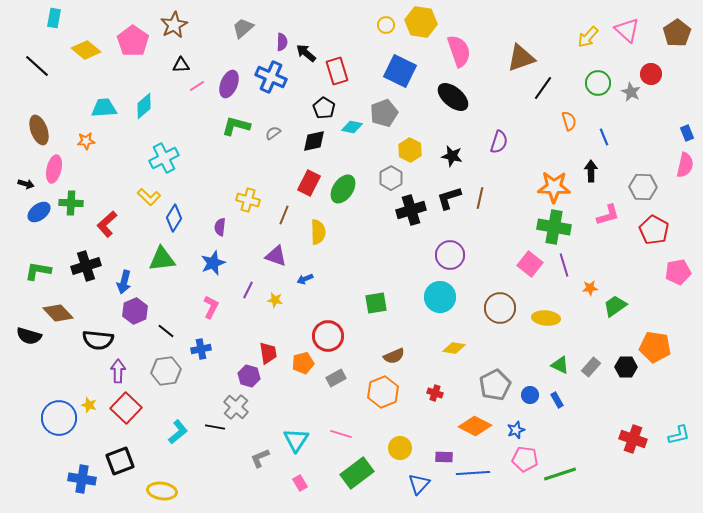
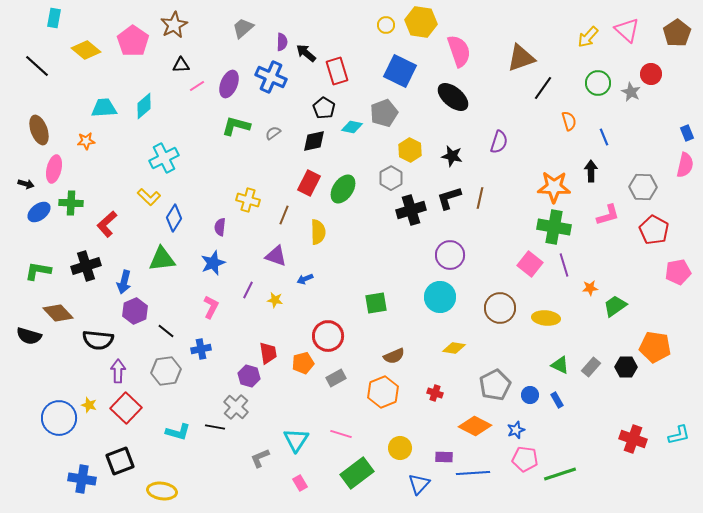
cyan L-shape at (178, 432): rotated 55 degrees clockwise
